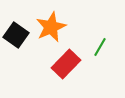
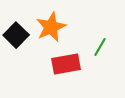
black square: rotated 10 degrees clockwise
red rectangle: rotated 36 degrees clockwise
